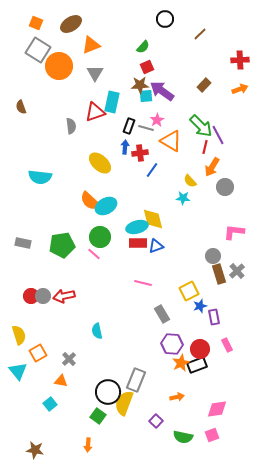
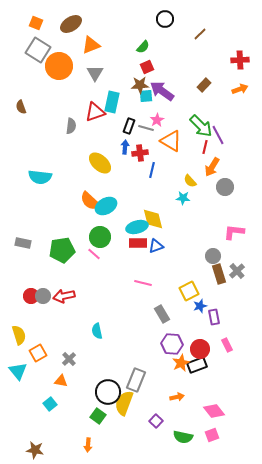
gray semicircle at (71, 126): rotated 14 degrees clockwise
blue line at (152, 170): rotated 21 degrees counterclockwise
green pentagon at (62, 245): moved 5 px down
pink diamond at (217, 409): moved 3 px left, 2 px down; rotated 60 degrees clockwise
